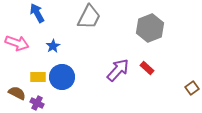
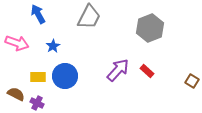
blue arrow: moved 1 px right, 1 px down
red rectangle: moved 3 px down
blue circle: moved 3 px right, 1 px up
brown square: moved 7 px up; rotated 24 degrees counterclockwise
brown semicircle: moved 1 px left, 1 px down
